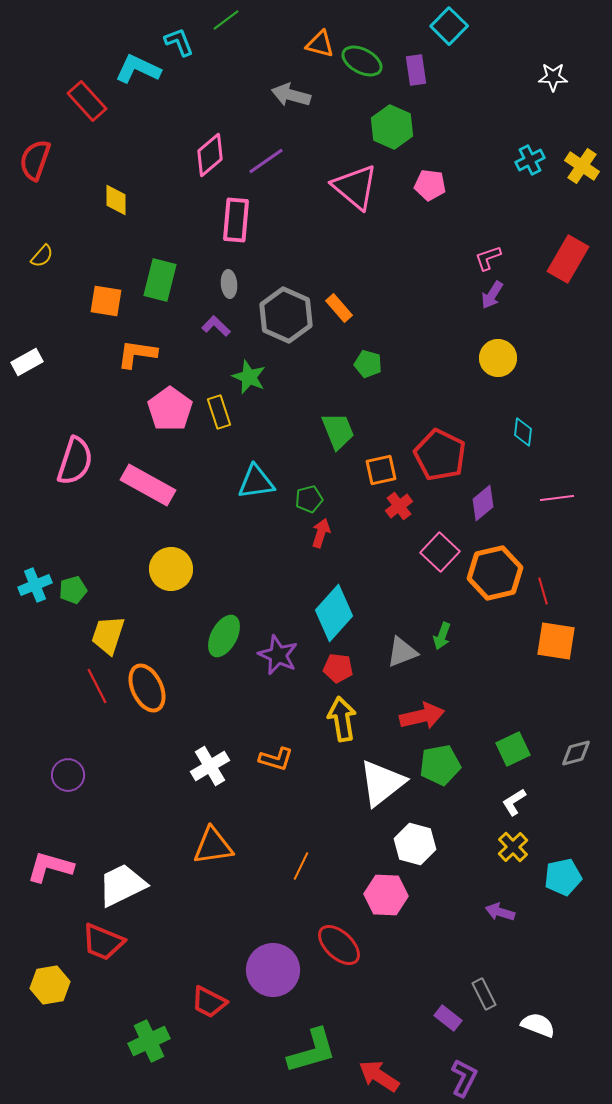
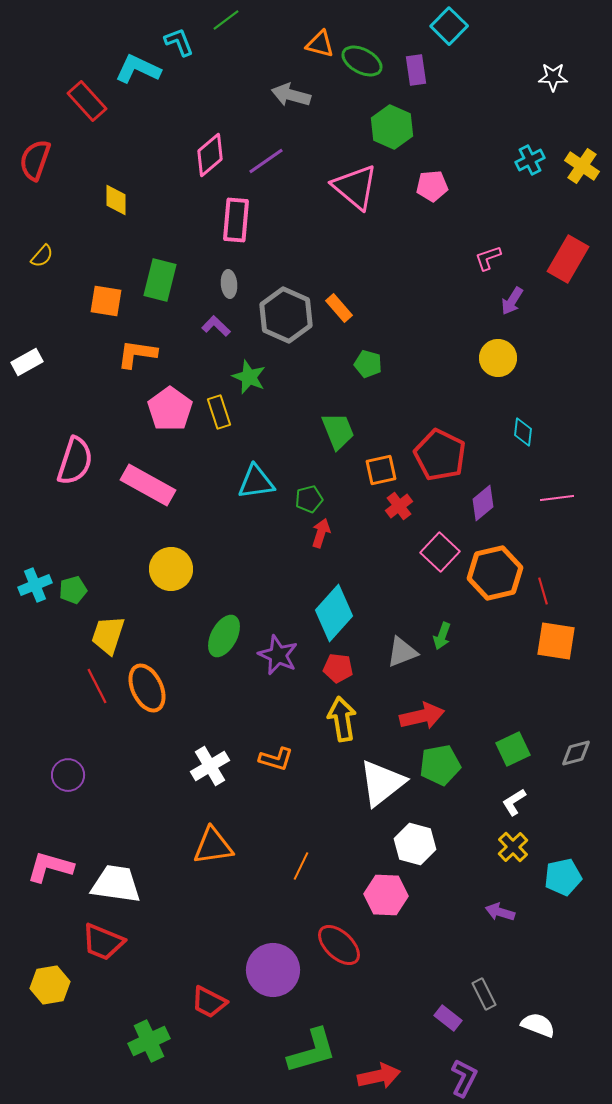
pink pentagon at (430, 185): moved 2 px right, 1 px down; rotated 12 degrees counterclockwise
purple arrow at (492, 295): moved 20 px right, 6 px down
white trapezoid at (122, 885): moved 6 px left, 1 px up; rotated 34 degrees clockwise
red arrow at (379, 1076): rotated 135 degrees clockwise
